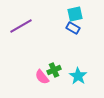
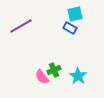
blue rectangle: moved 3 px left
